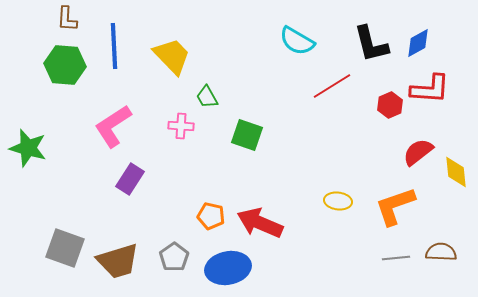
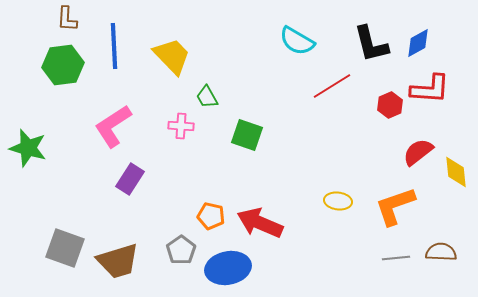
green hexagon: moved 2 px left; rotated 12 degrees counterclockwise
gray pentagon: moved 7 px right, 7 px up
